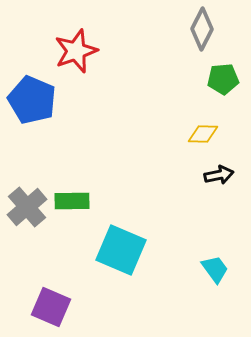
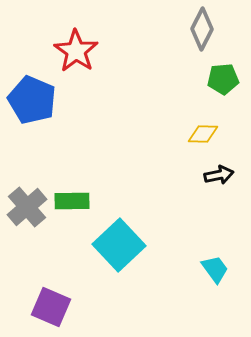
red star: rotated 18 degrees counterclockwise
cyan square: moved 2 px left, 5 px up; rotated 24 degrees clockwise
